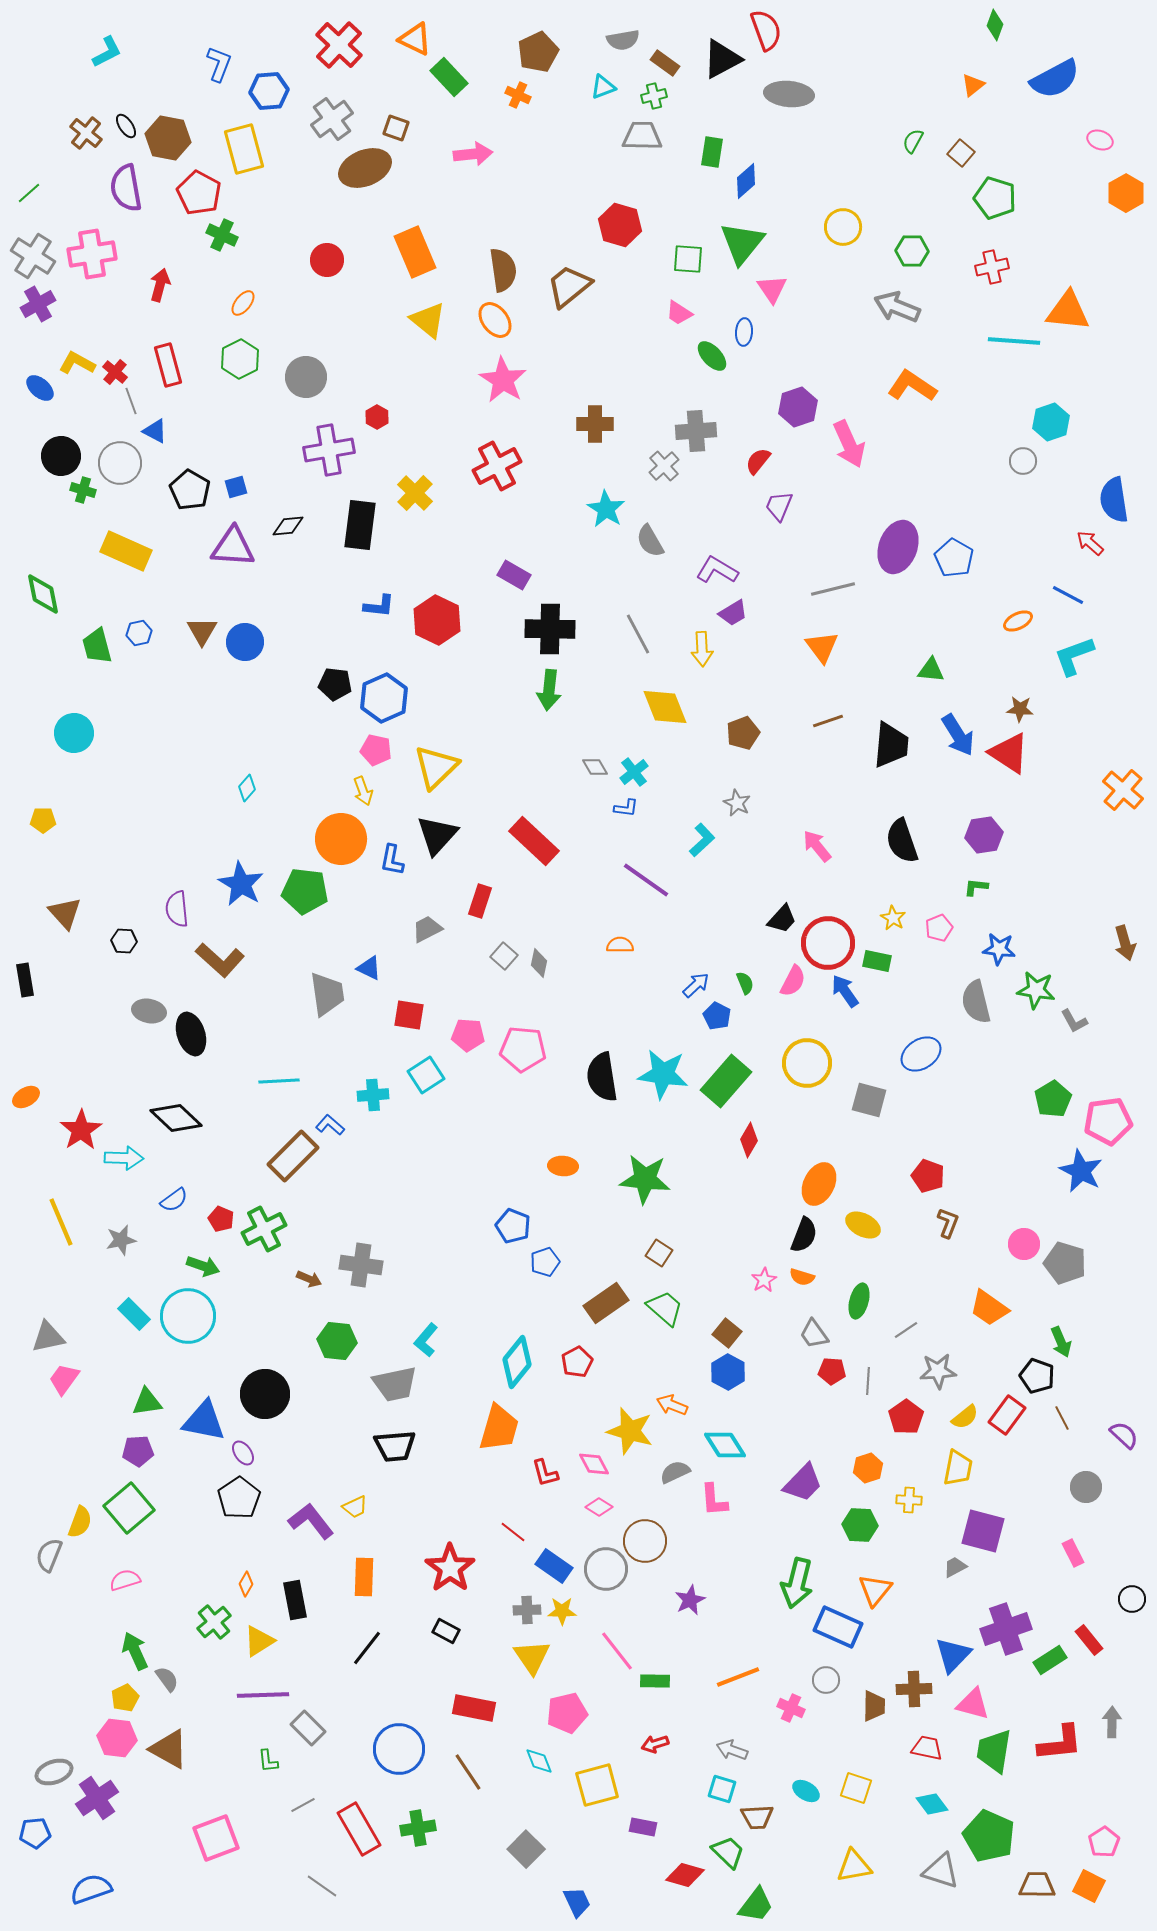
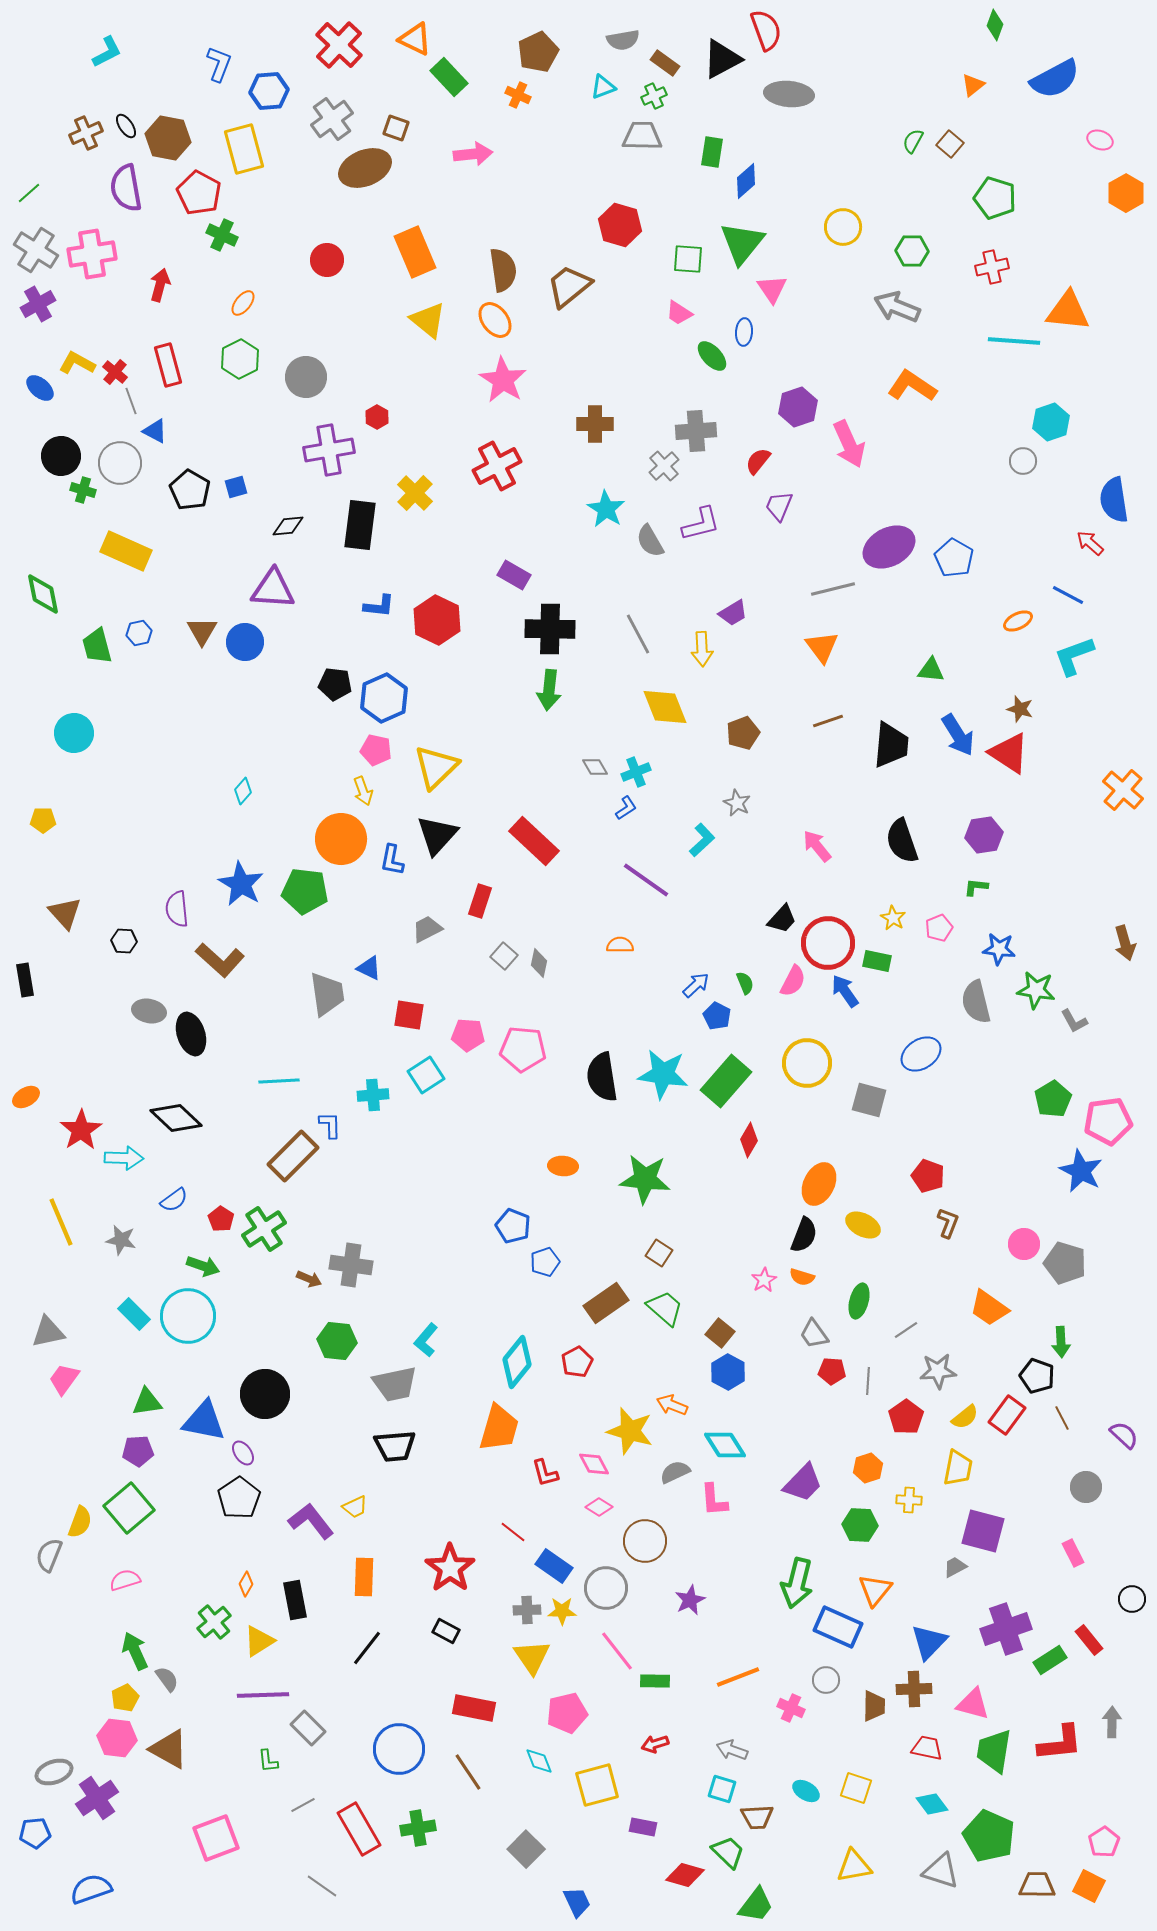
green cross at (654, 96): rotated 10 degrees counterclockwise
brown cross at (86, 133): rotated 28 degrees clockwise
brown square at (961, 153): moved 11 px left, 9 px up
gray cross at (33, 256): moved 3 px right, 6 px up
purple triangle at (233, 547): moved 40 px right, 42 px down
purple ellipse at (898, 547): moved 9 px left; rotated 42 degrees clockwise
purple L-shape at (717, 570): moved 16 px left, 46 px up; rotated 135 degrees clockwise
brown star at (1020, 709): rotated 12 degrees clockwise
cyan cross at (634, 772): moved 2 px right; rotated 16 degrees clockwise
cyan diamond at (247, 788): moved 4 px left, 3 px down
blue L-shape at (626, 808): rotated 40 degrees counterclockwise
blue L-shape at (330, 1125): rotated 48 degrees clockwise
red pentagon at (221, 1219): rotated 10 degrees clockwise
green cross at (264, 1229): rotated 6 degrees counterclockwise
gray star at (121, 1240): rotated 24 degrees clockwise
gray cross at (361, 1265): moved 10 px left
brown square at (727, 1333): moved 7 px left
gray triangle at (48, 1337): moved 5 px up
green arrow at (1061, 1342): rotated 20 degrees clockwise
gray circle at (606, 1569): moved 19 px down
blue triangle at (953, 1655): moved 24 px left, 13 px up
